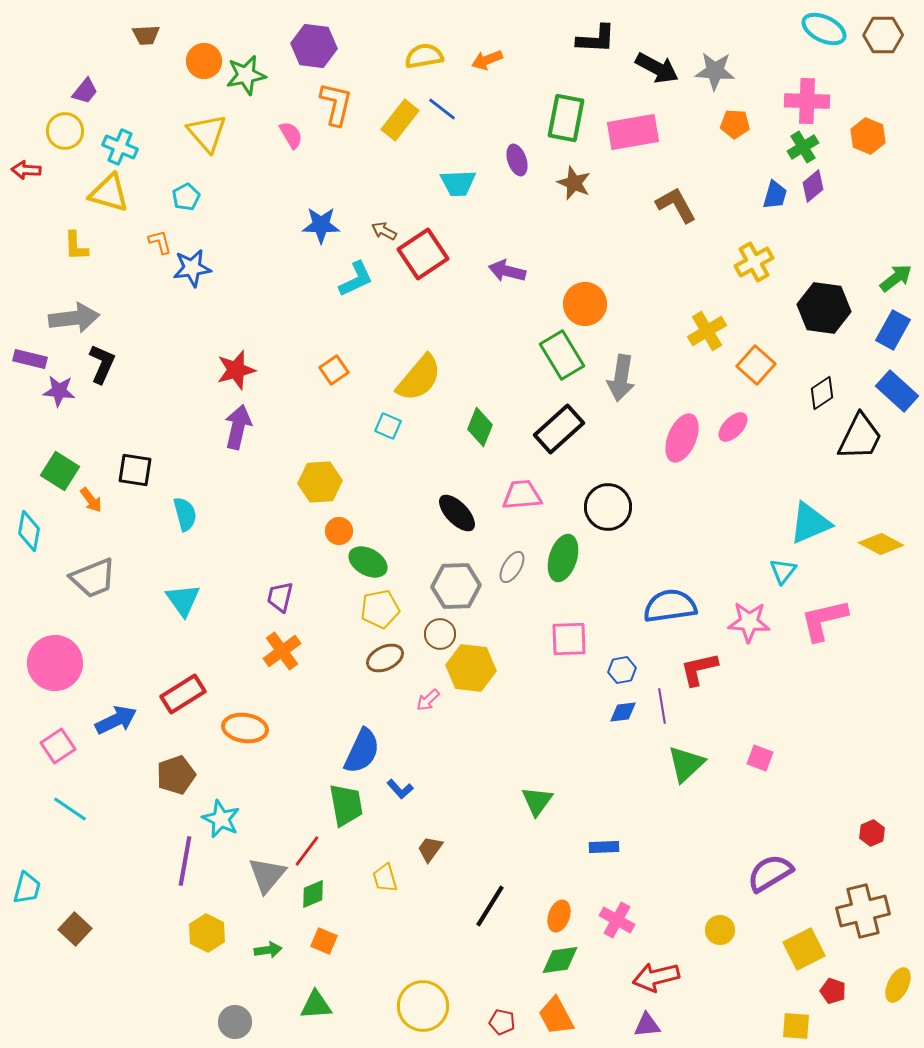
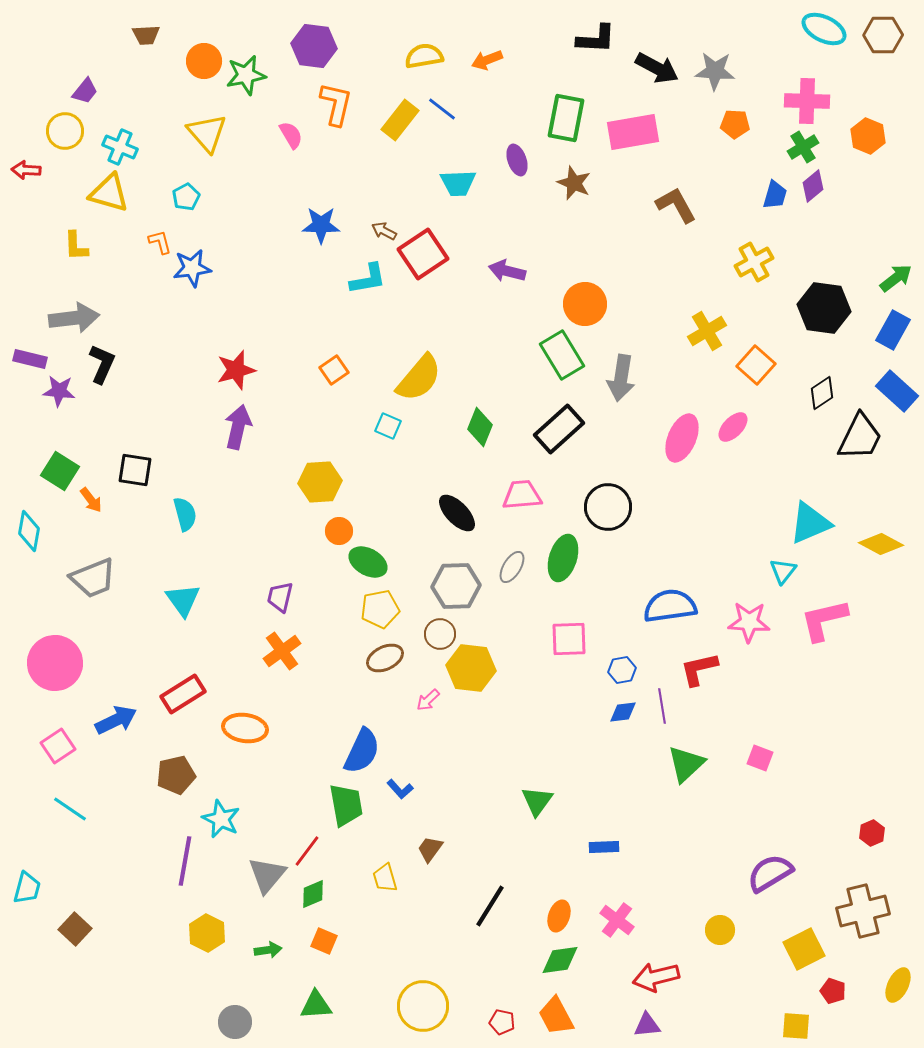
cyan L-shape at (356, 279): moved 12 px right; rotated 15 degrees clockwise
brown pentagon at (176, 775): rotated 6 degrees clockwise
pink cross at (617, 920): rotated 8 degrees clockwise
